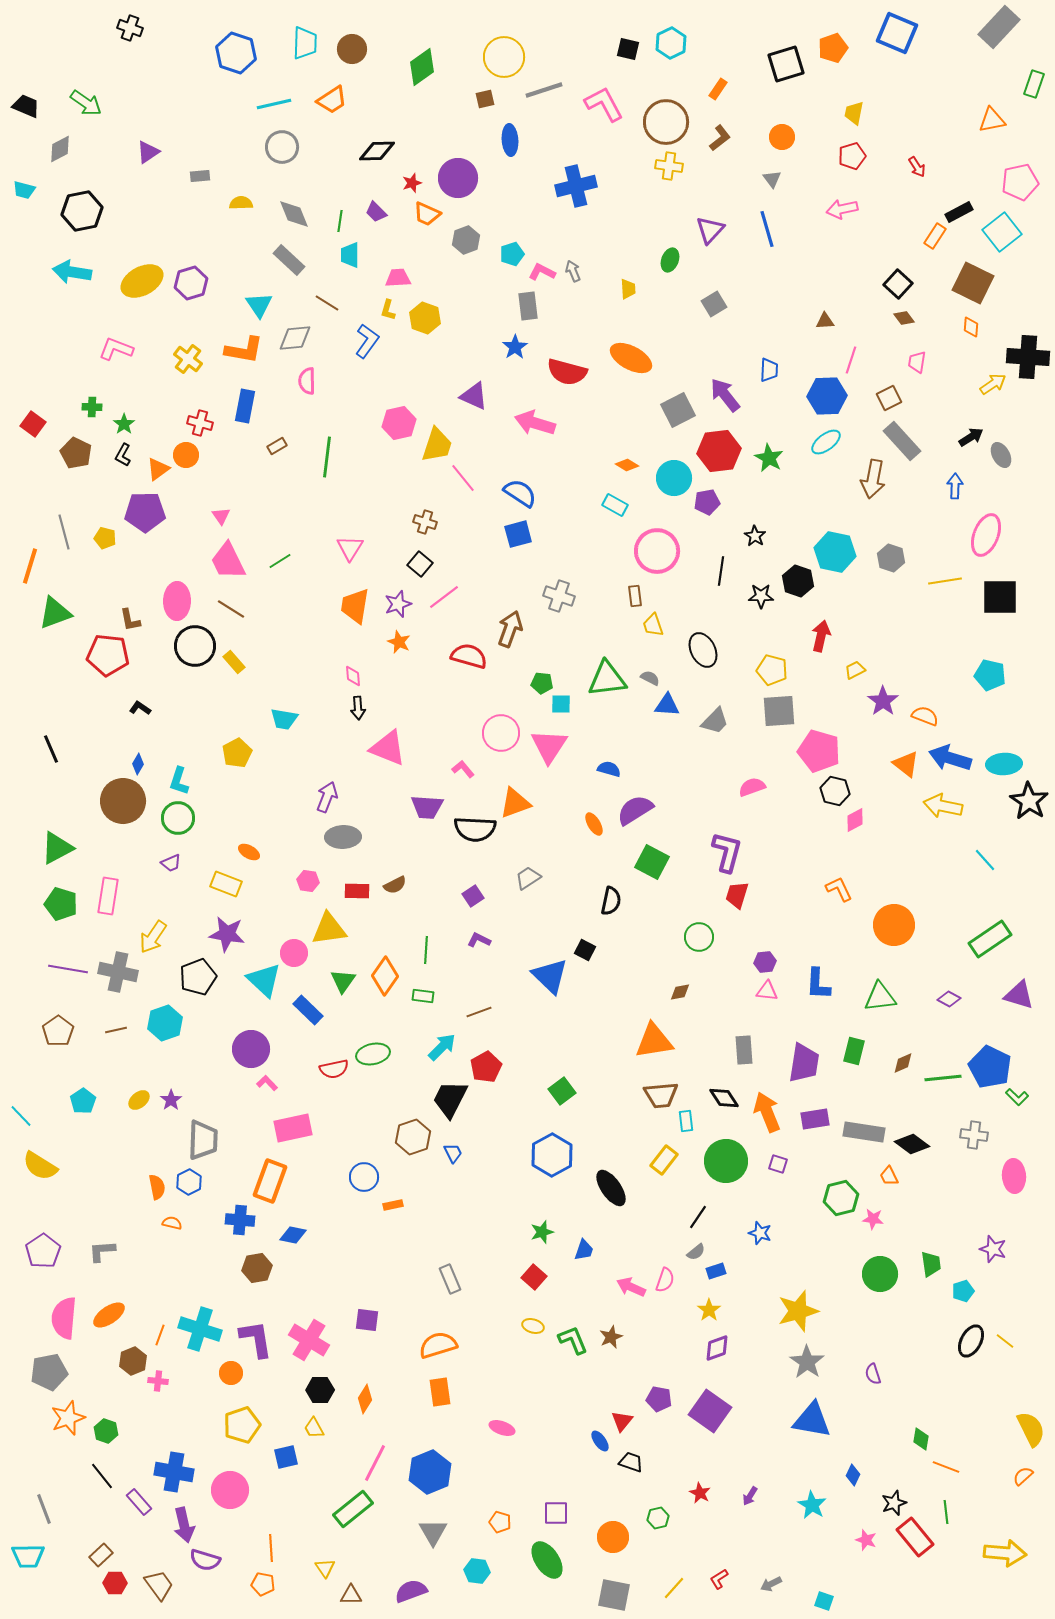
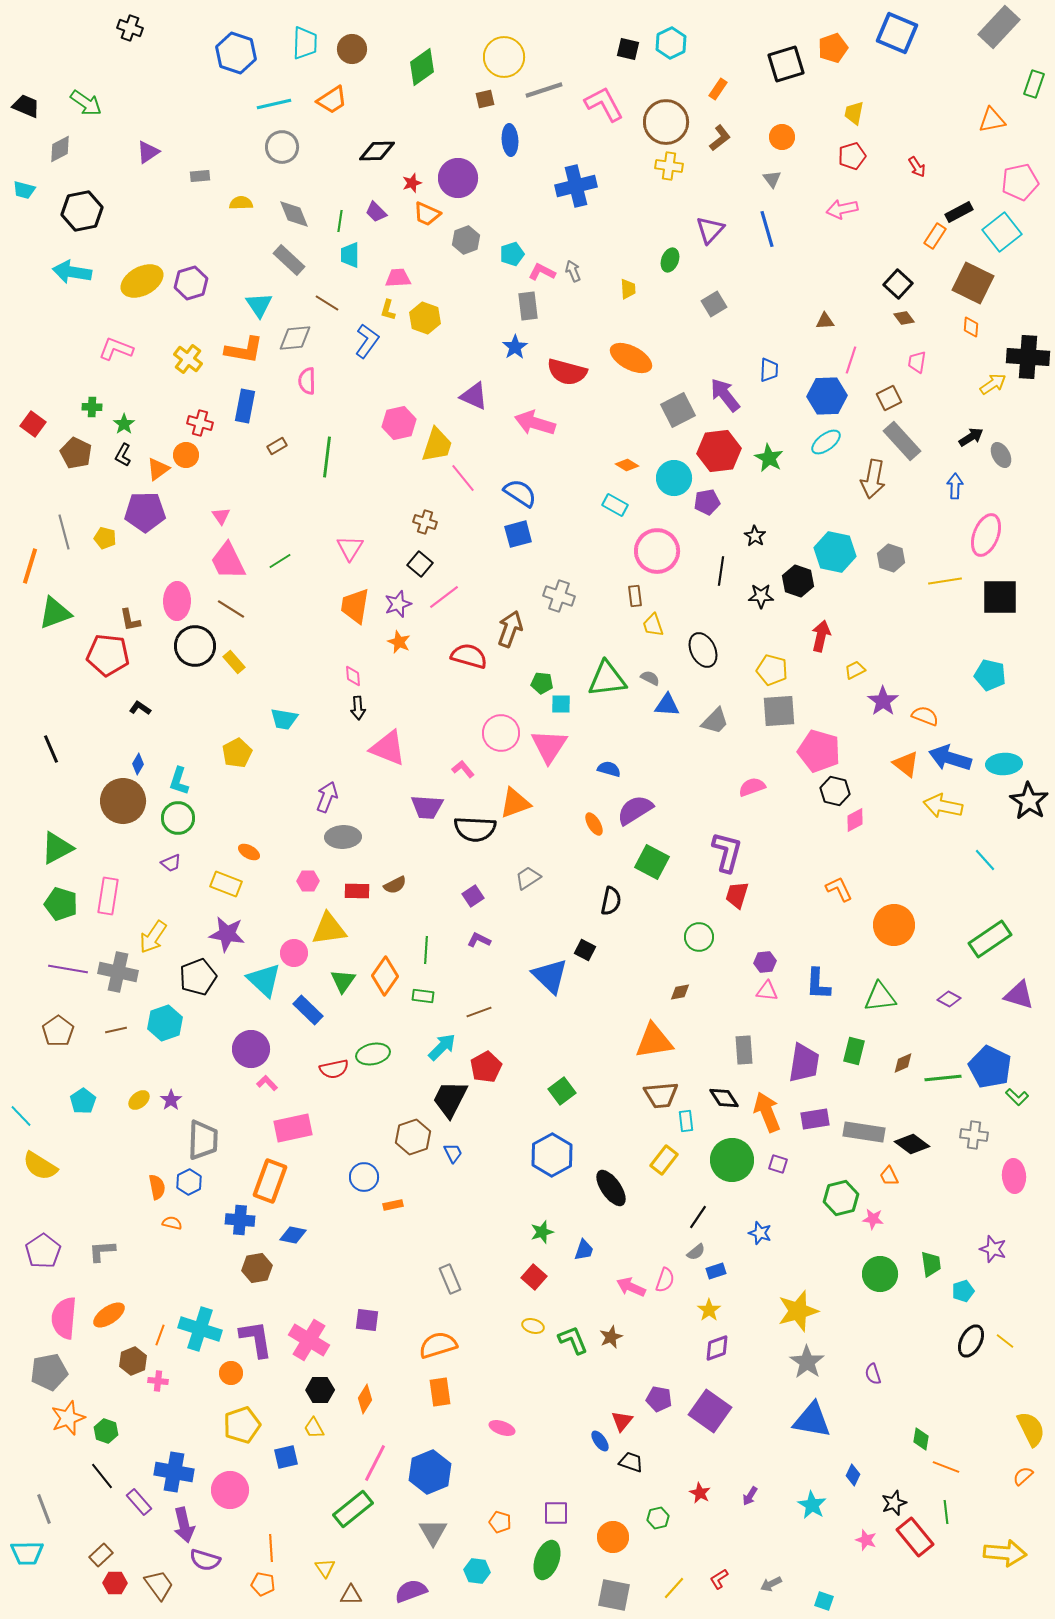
pink hexagon at (308, 881): rotated 10 degrees counterclockwise
green circle at (726, 1161): moved 6 px right, 1 px up
cyan trapezoid at (28, 1556): moved 1 px left, 3 px up
green ellipse at (547, 1560): rotated 54 degrees clockwise
